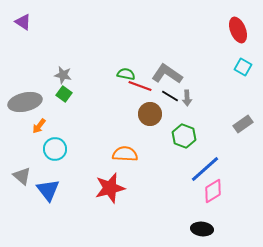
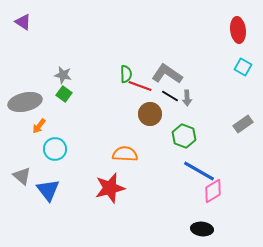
red ellipse: rotated 15 degrees clockwise
green semicircle: rotated 78 degrees clockwise
blue line: moved 6 px left, 2 px down; rotated 72 degrees clockwise
